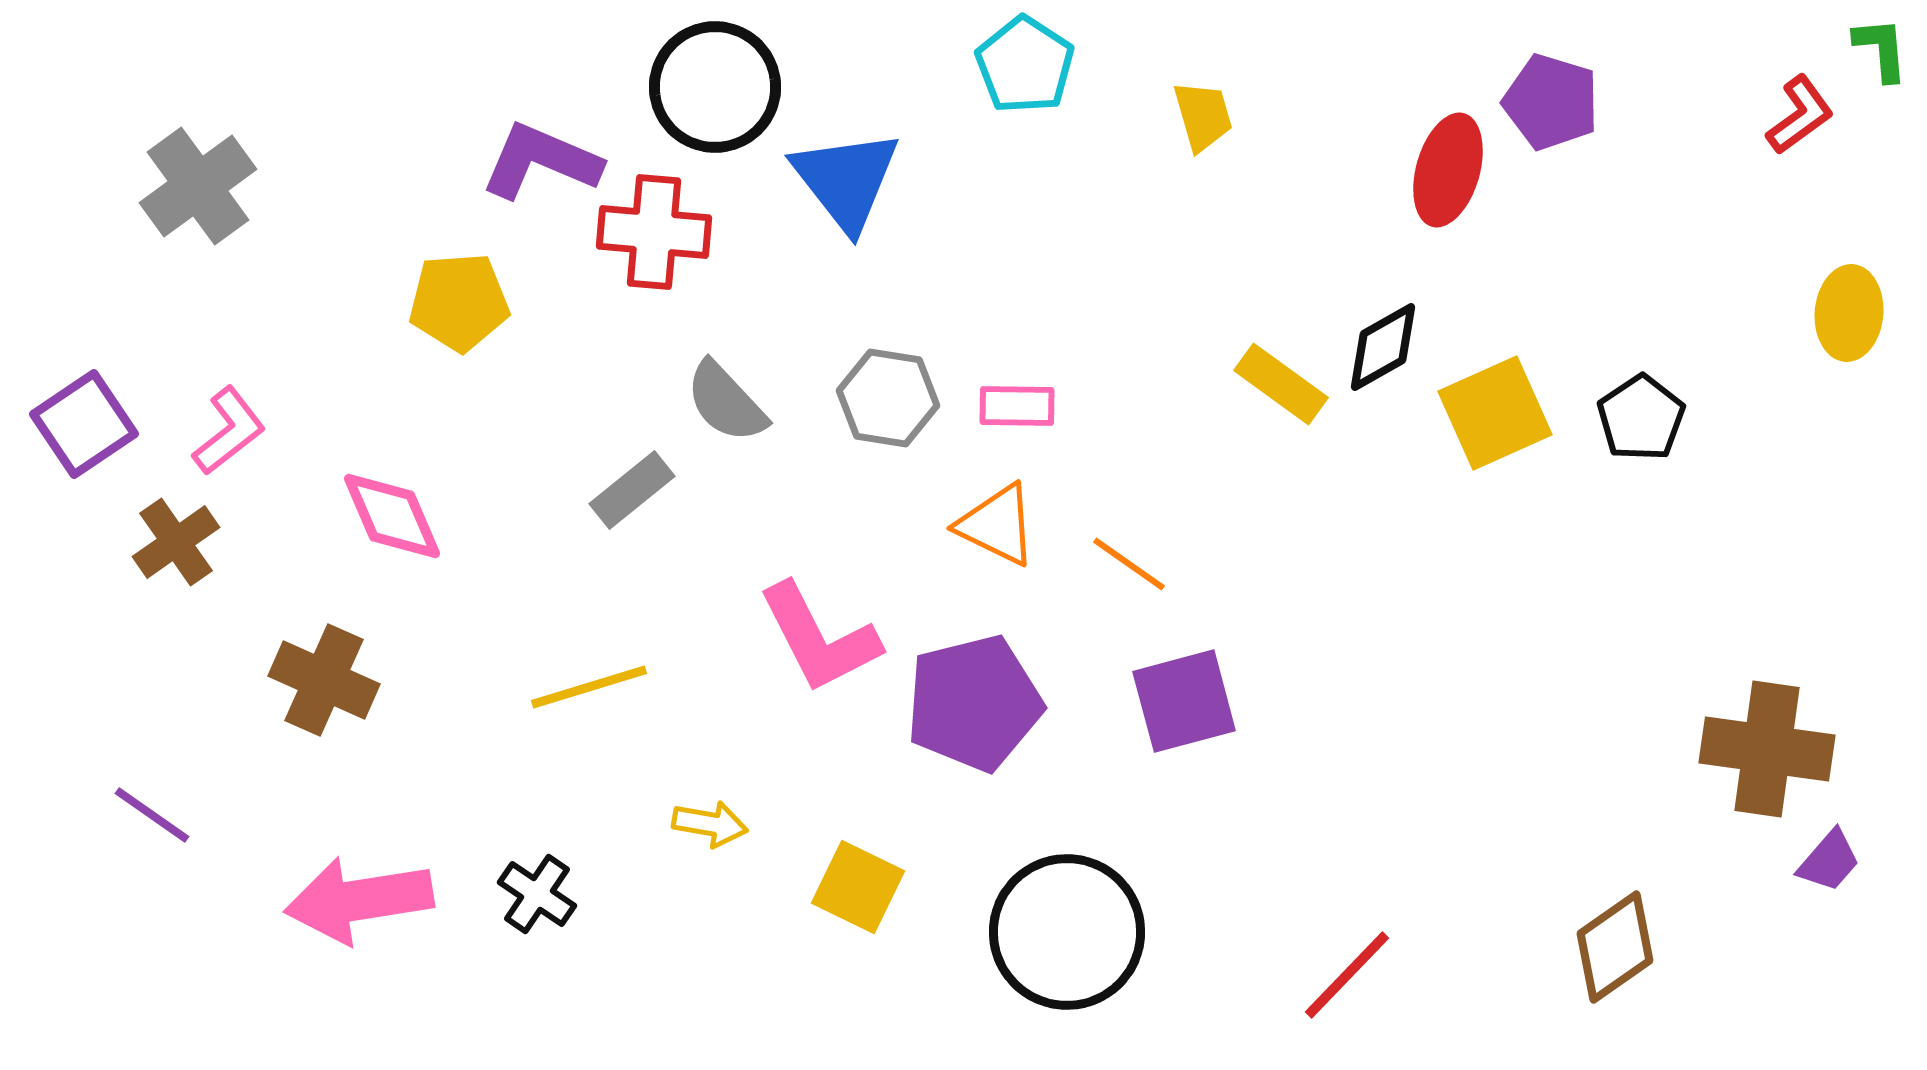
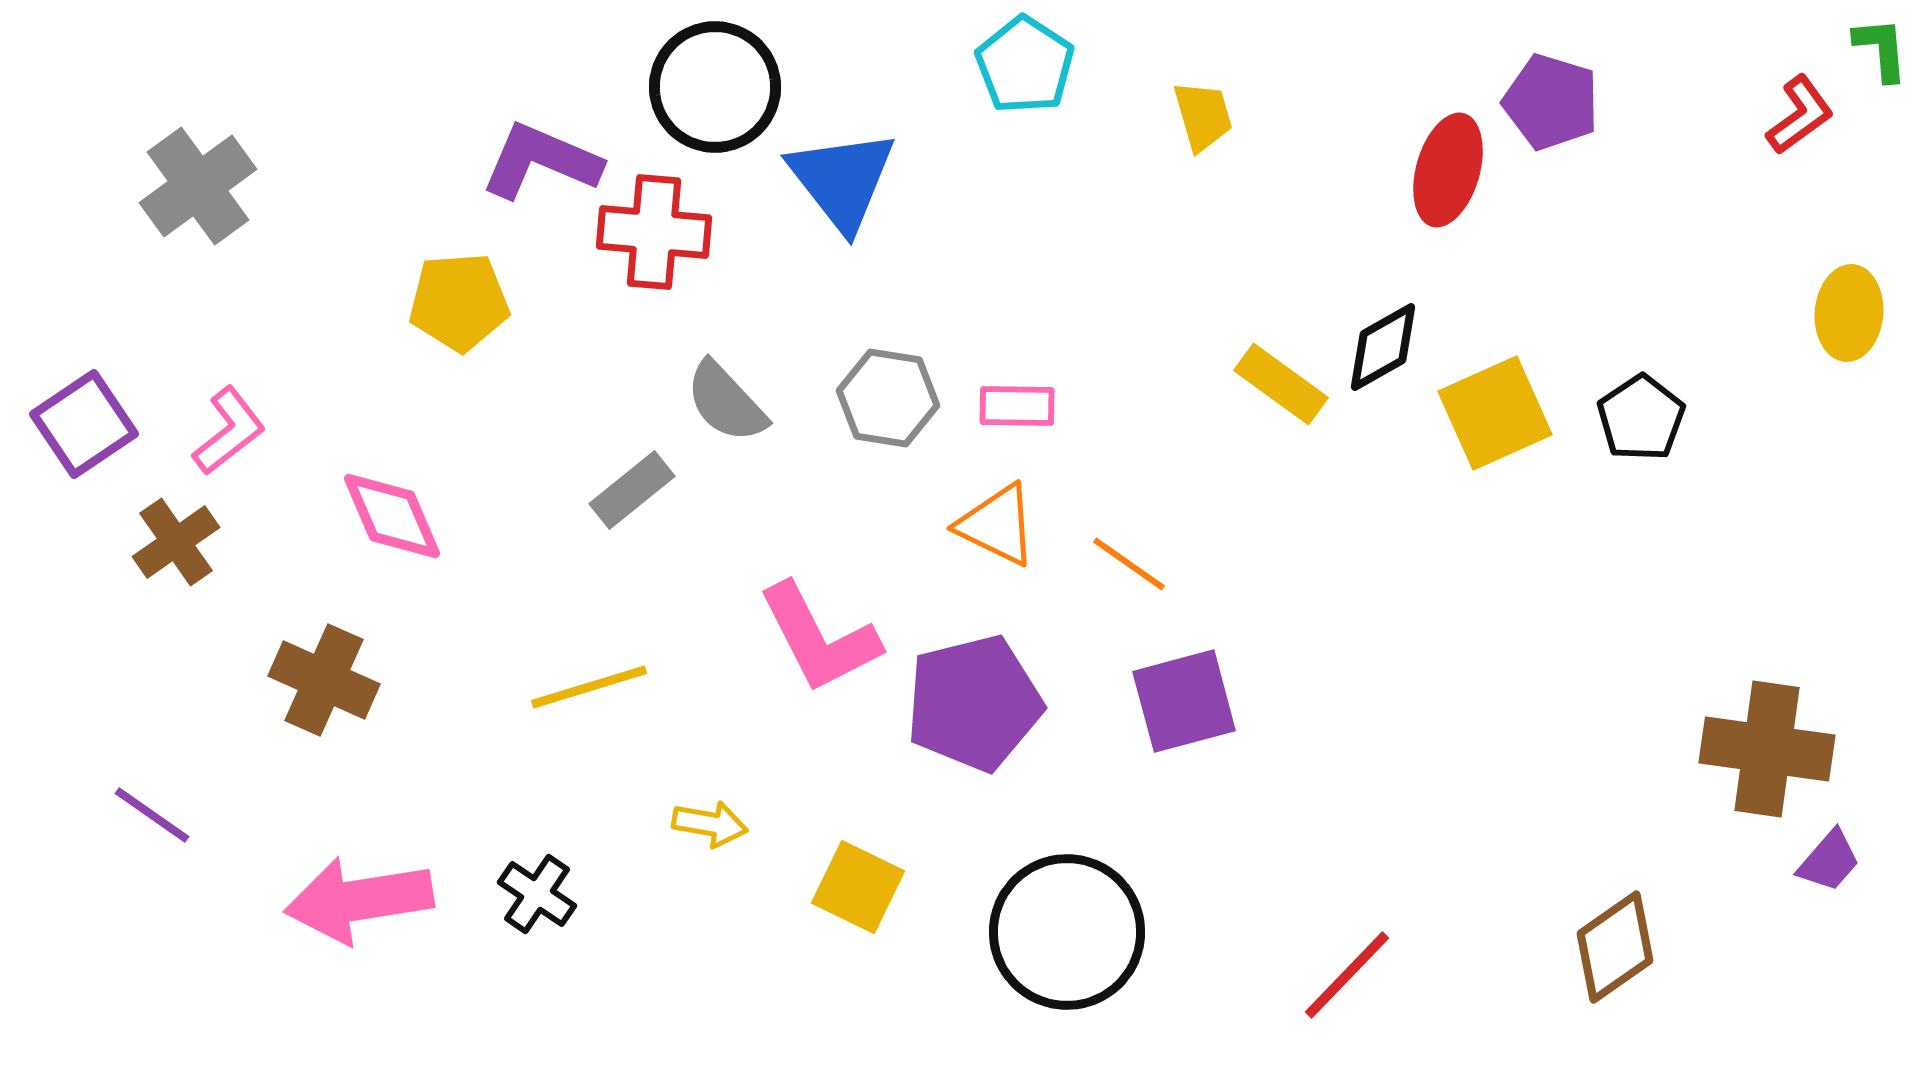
blue triangle at (846, 180): moved 4 px left
